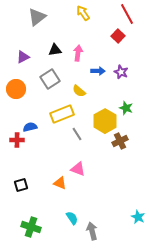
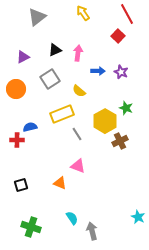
black triangle: rotated 16 degrees counterclockwise
pink triangle: moved 3 px up
